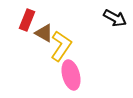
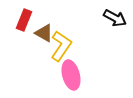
red rectangle: moved 3 px left
